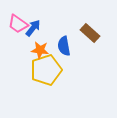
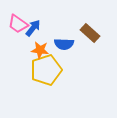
blue semicircle: moved 2 px up; rotated 78 degrees counterclockwise
